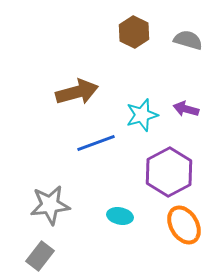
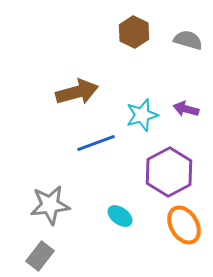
cyan ellipse: rotated 25 degrees clockwise
